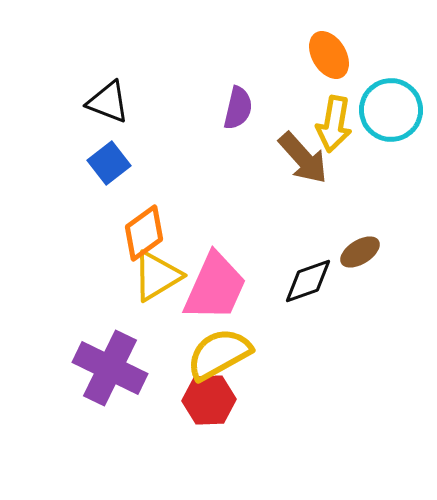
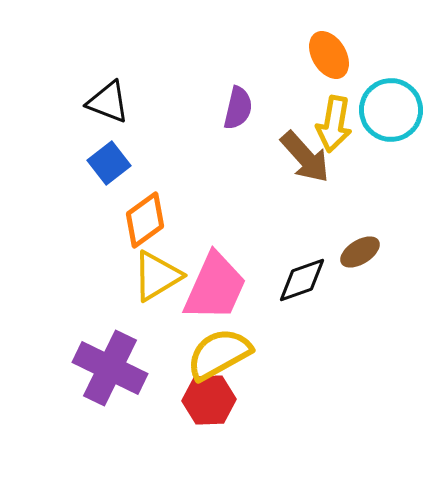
brown arrow: moved 2 px right, 1 px up
orange diamond: moved 1 px right, 13 px up
black diamond: moved 6 px left, 1 px up
